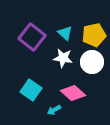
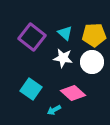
yellow pentagon: rotated 10 degrees clockwise
cyan square: moved 1 px up
